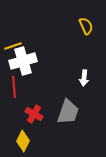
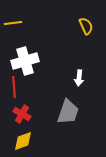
yellow line: moved 23 px up; rotated 12 degrees clockwise
white cross: moved 2 px right
white arrow: moved 5 px left
red cross: moved 12 px left
yellow diamond: rotated 45 degrees clockwise
